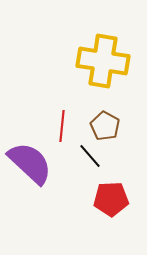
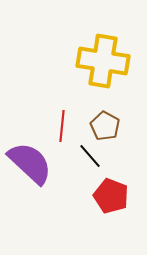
red pentagon: moved 3 px up; rotated 24 degrees clockwise
